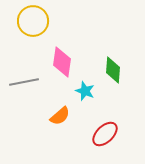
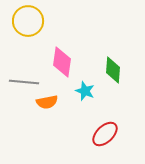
yellow circle: moved 5 px left
gray line: rotated 16 degrees clockwise
orange semicircle: moved 13 px left, 14 px up; rotated 30 degrees clockwise
